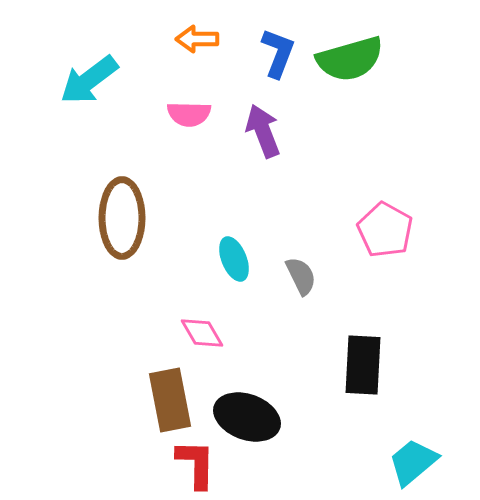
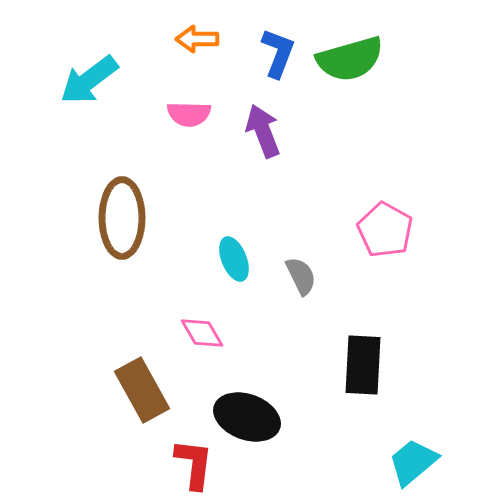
brown rectangle: moved 28 px left, 10 px up; rotated 18 degrees counterclockwise
red L-shape: moved 2 px left; rotated 6 degrees clockwise
